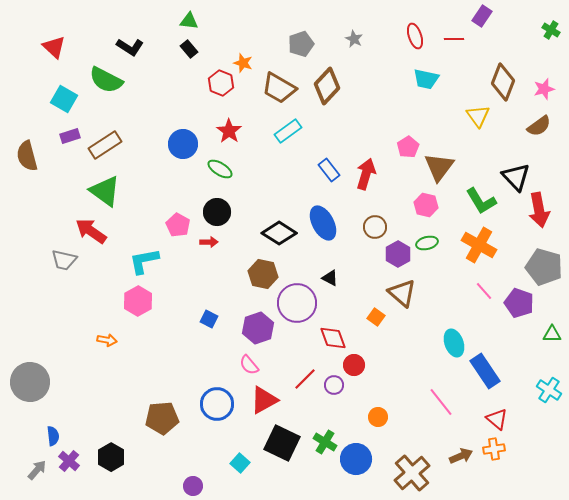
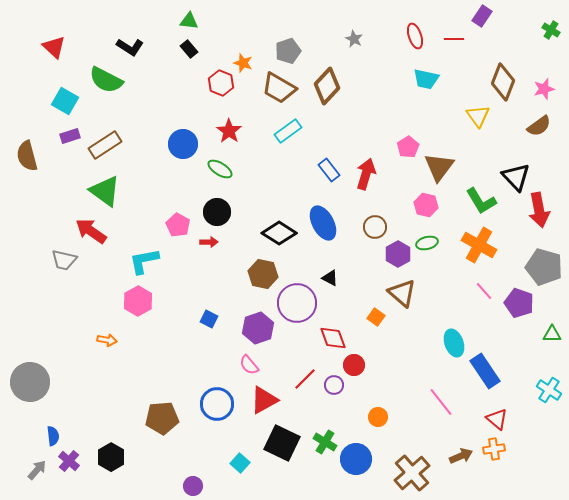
gray pentagon at (301, 44): moved 13 px left, 7 px down
cyan square at (64, 99): moved 1 px right, 2 px down
